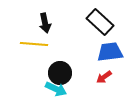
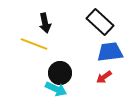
yellow line: rotated 16 degrees clockwise
